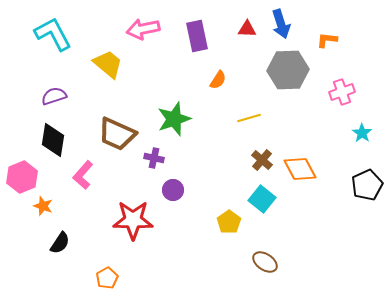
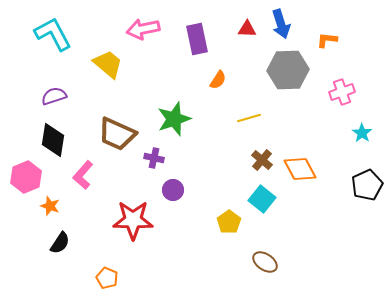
purple rectangle: moved 3 px down
pink hexagon: moved 4 px right
orange star: moved 7 px right
orange pentagon: rotated 20 degrees counterclockwise
